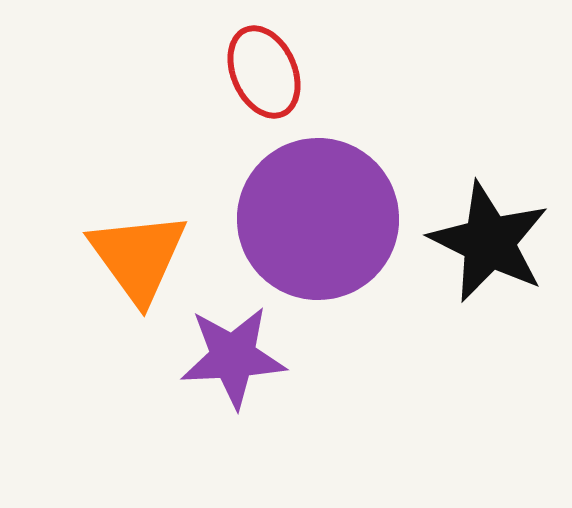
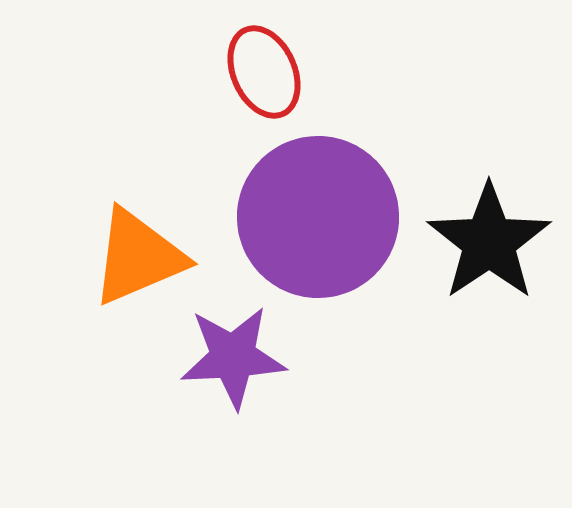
purple circle: moved 2 px up
black star: rotated 12 degrees clockwise
orange triangle: rotated 43 degrees clockwise
